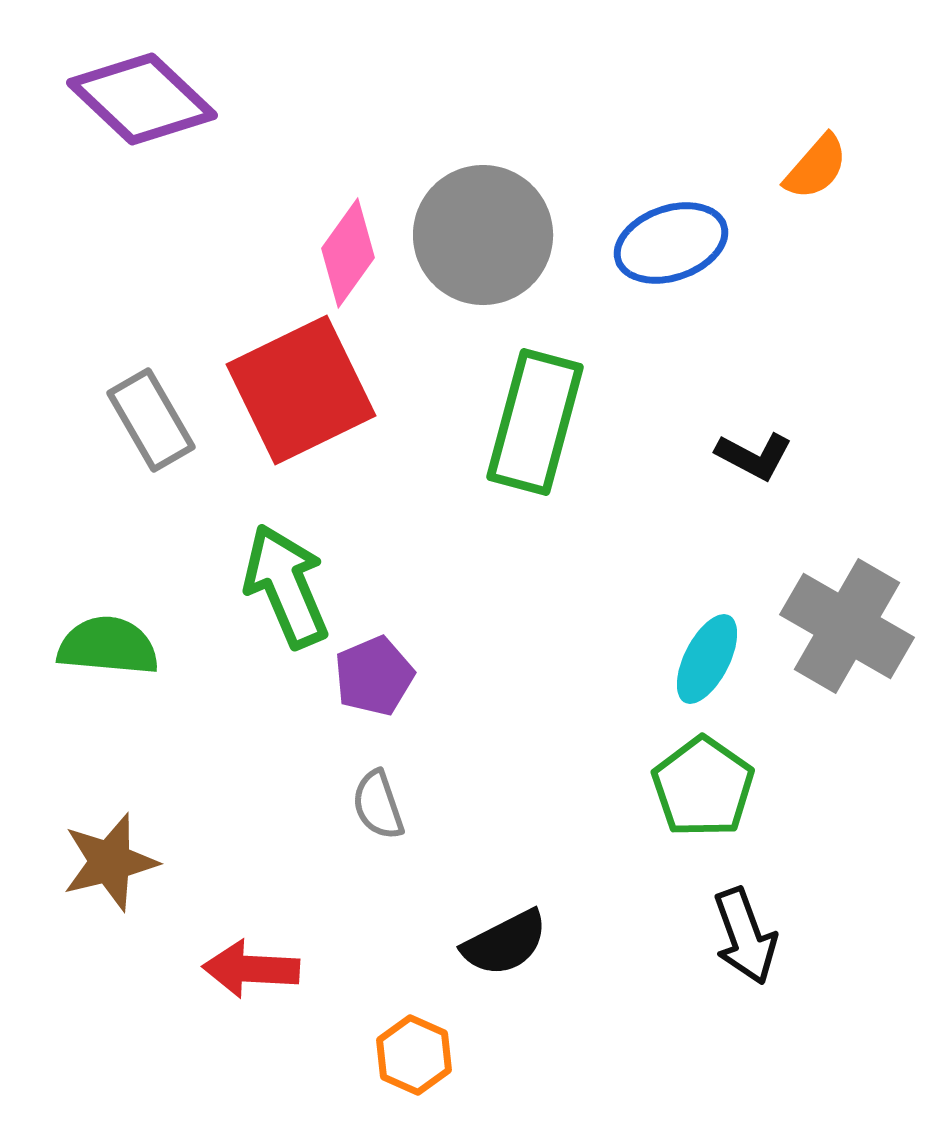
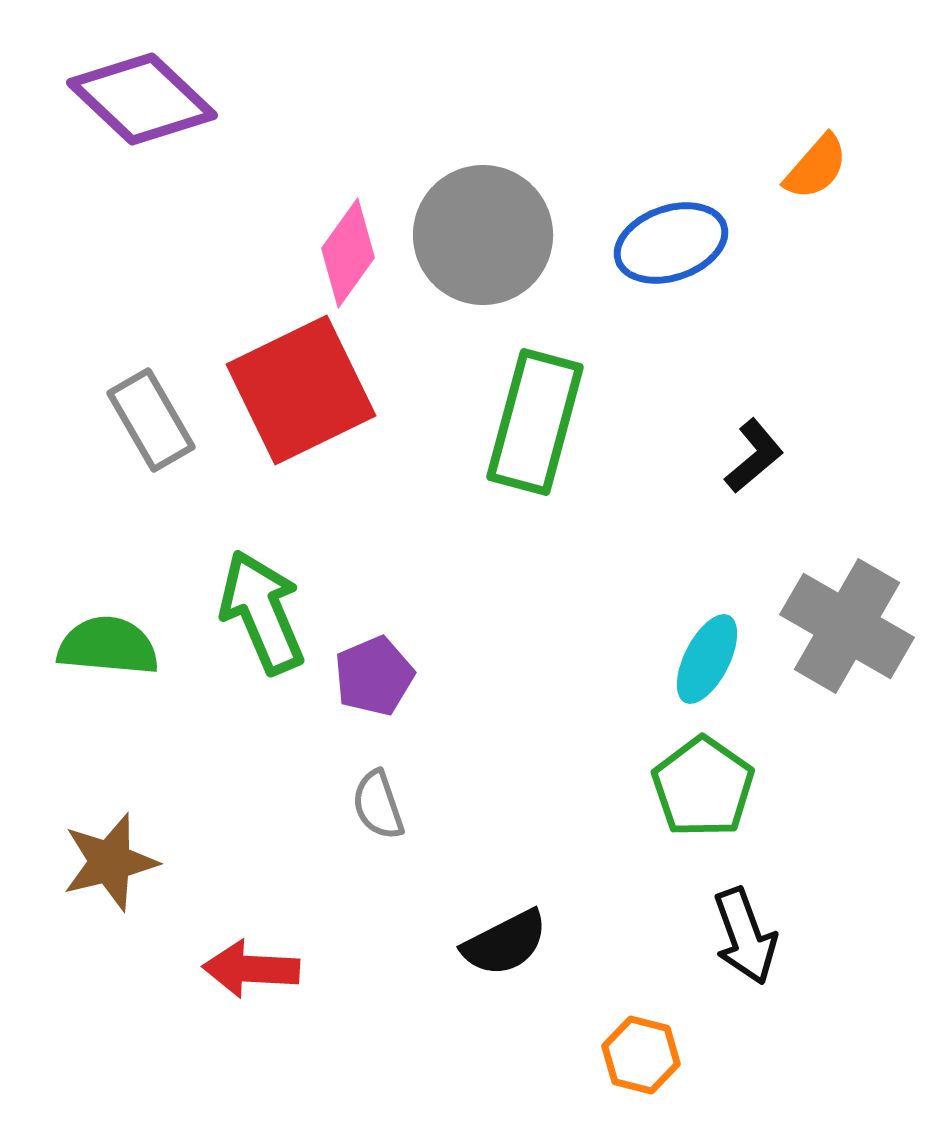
black L-shape: rotated 68 degrees counterclockwise
green arrow: moved 24 px left, 26 px down
orange hexagon: moved 227 px right; rotated 10 degrees counterclockwise
